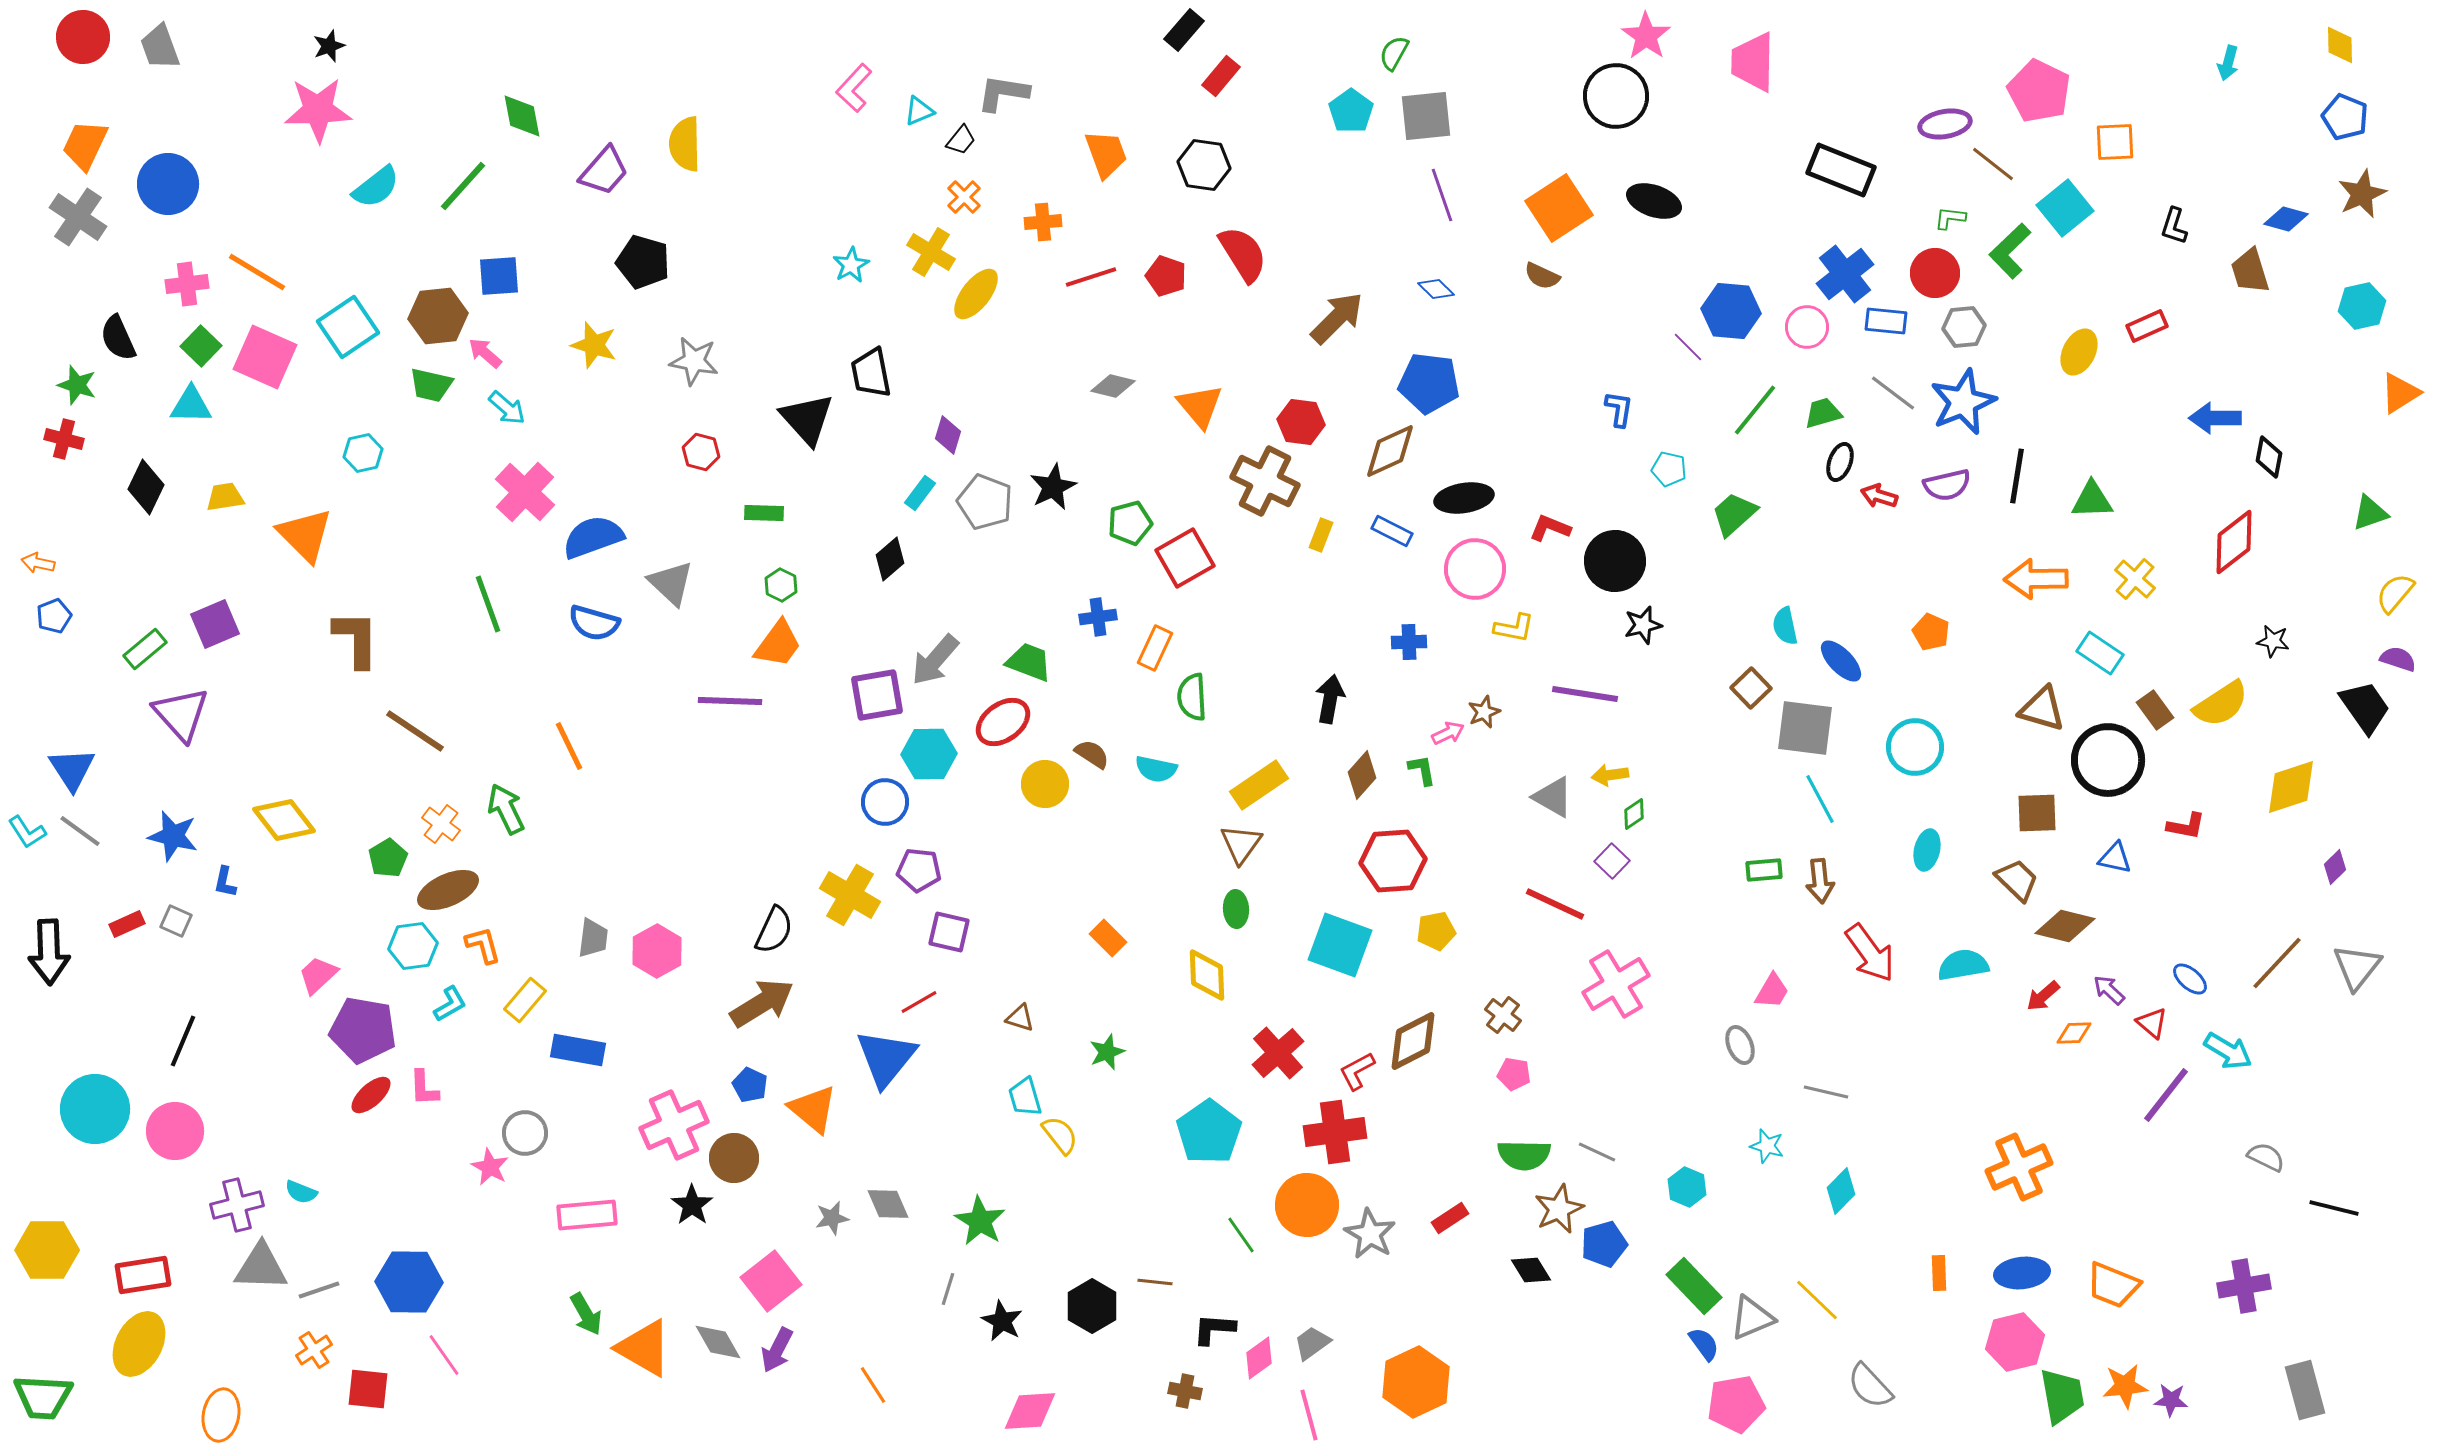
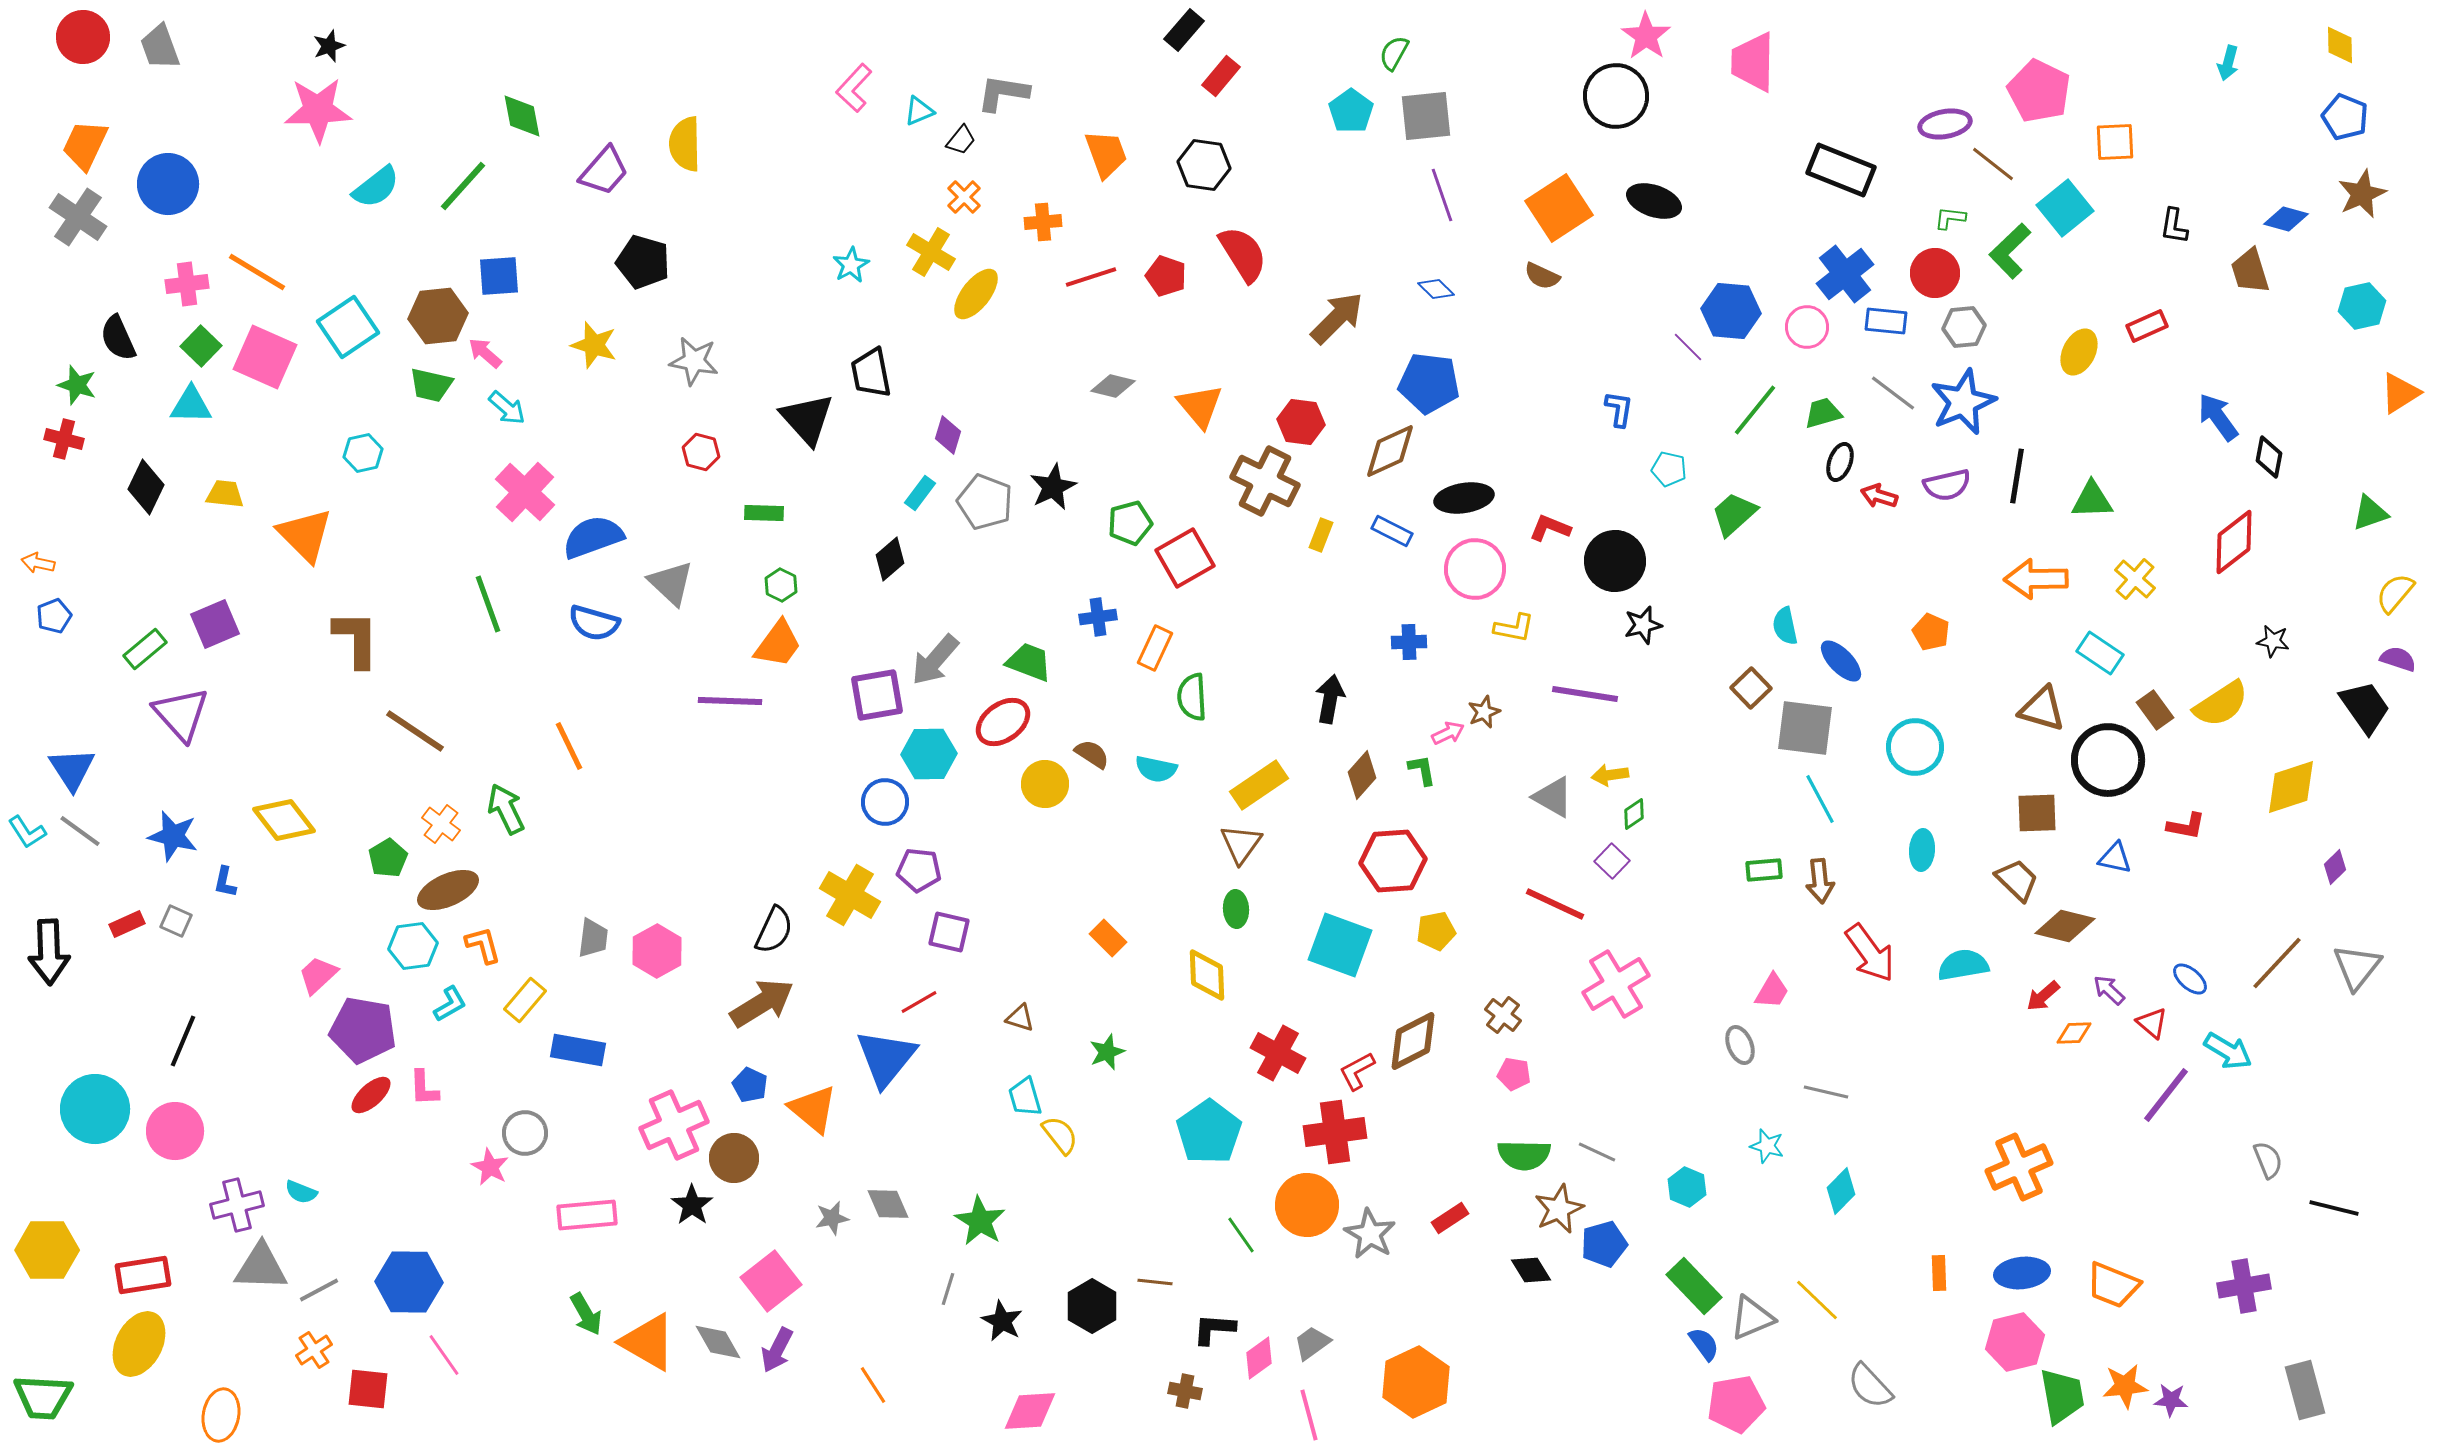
black L-shape at (2174, 226): rotated 9 degrees counterclockwise
blue arrow at (2215, 418): moved 3 px right, 1 px up; rotated 54 degrees clockwise
yellow trapezoid at (225, 497): moved 3 px up; rotated 15 degrees clockwise
cyan ellipse at (1927, 850): moved 5 px left; rotated 9 degrees counterclockwise
red cross at (1278, 1053): rotated 20 degrees counterclockwise
gray semicircle at (2266, 1157): moved 2 px right, 3 px down; rotated 42 degrees clockwise
gray line at (319, 1290): rotated 9 degrees counterclockwise
orange triangle at (644, 1348): moved 4 px right, 6 px up
